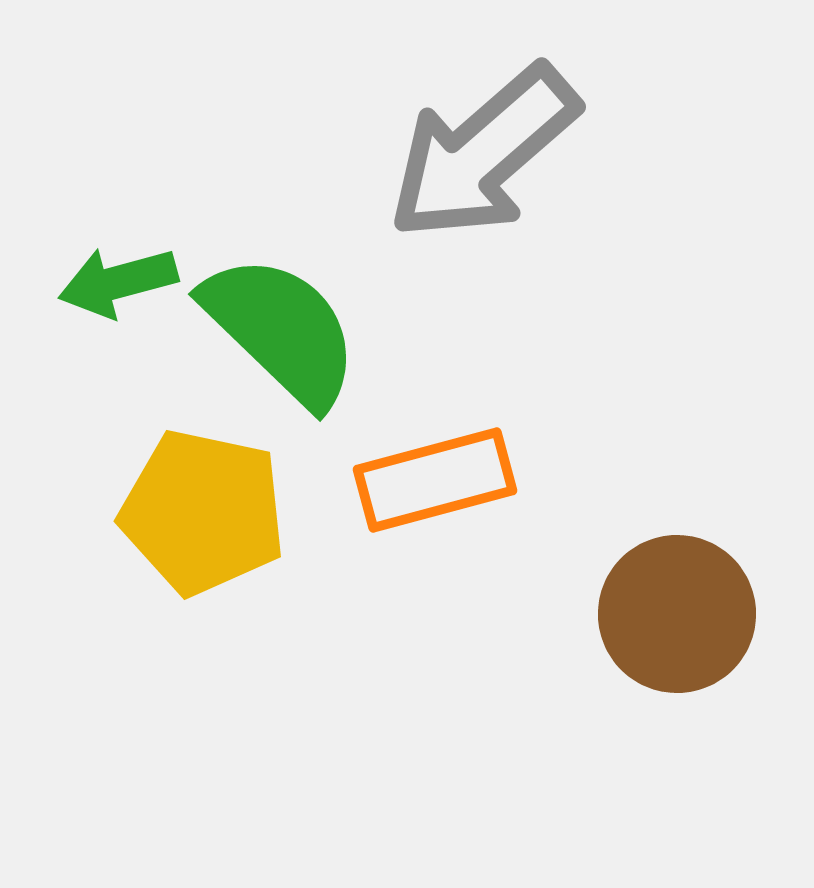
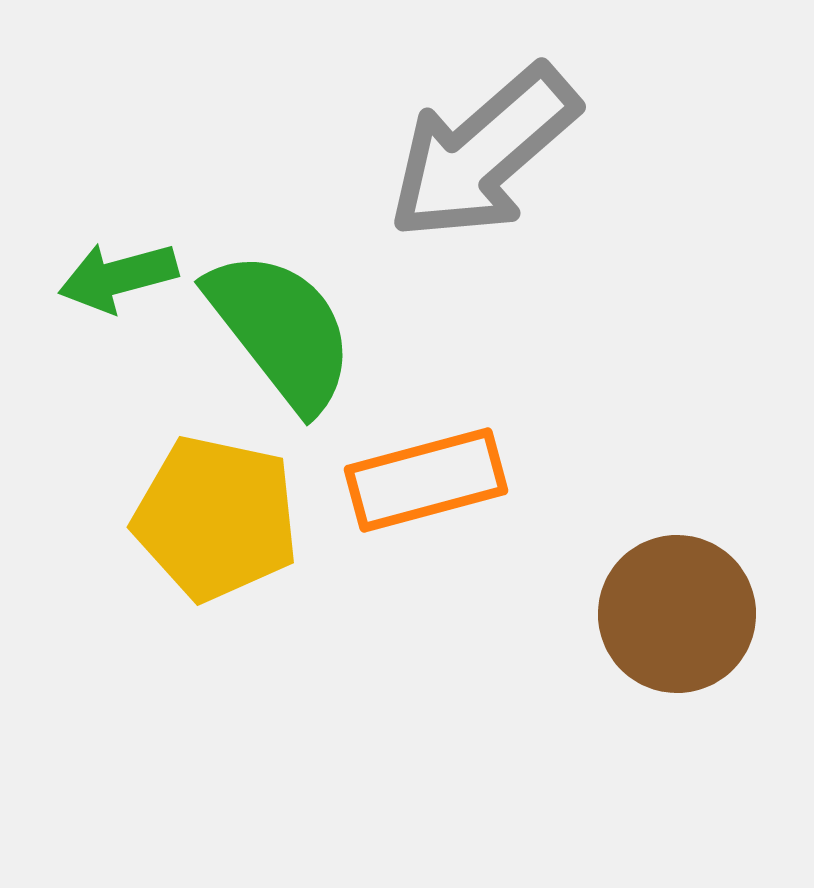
green arrow: moved 5 px up
green semicircle: rotated 8 degrees clockwise
orange rectangle: moved 9 px left
yellow pentagon: moved 13 px right, 6 px down
